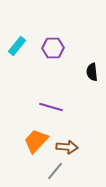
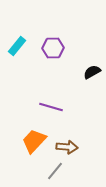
black semicircle: rotated 66 degrees clockwise
orange trapezoid: moved 2 px left
